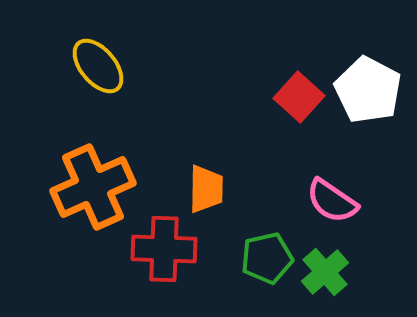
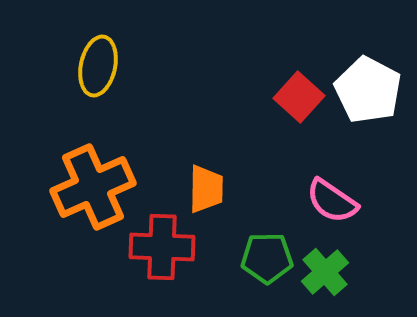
yellow ellipse: rotated 52 degrees clockwise
red cross: moved 2 px left, 2 px up
green pentagon: rotated 12 degrees clockwise
